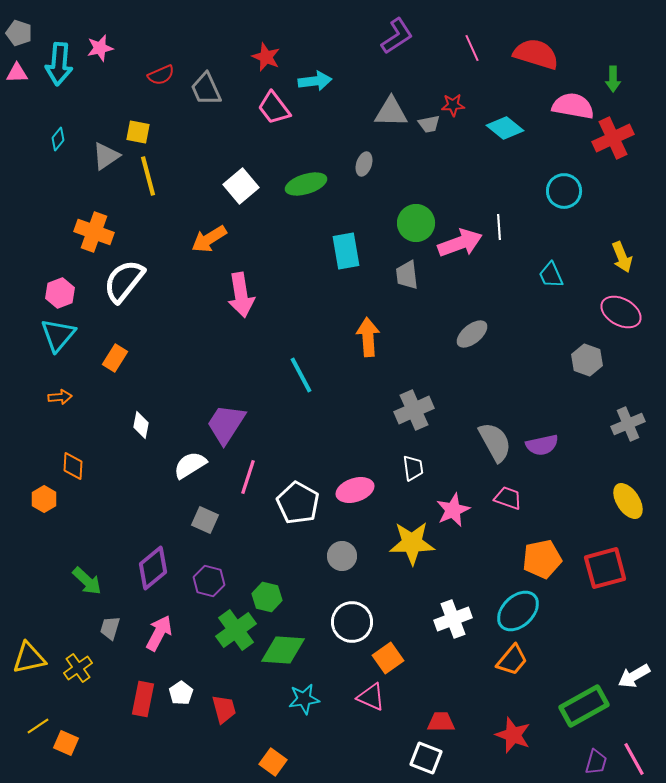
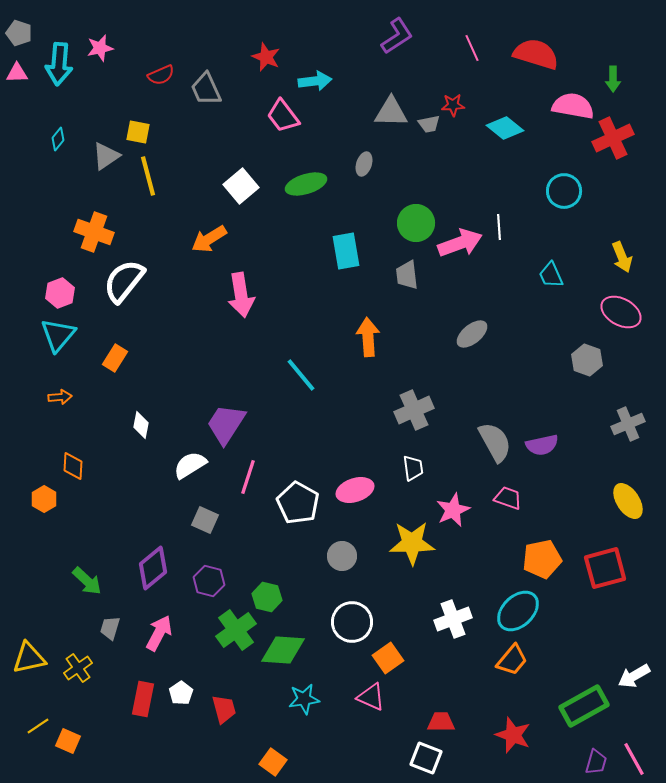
pink trapezoid at (274, 108): moved 9 px right, 8 px down
cyan line at (301, 375): rotated 12 degrees counterclockwise
orange square at (66, 743): moved 2 px right, 2 px up
